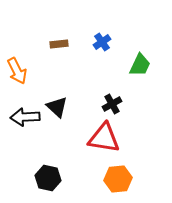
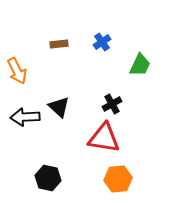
black triangle: moved 2 px right
